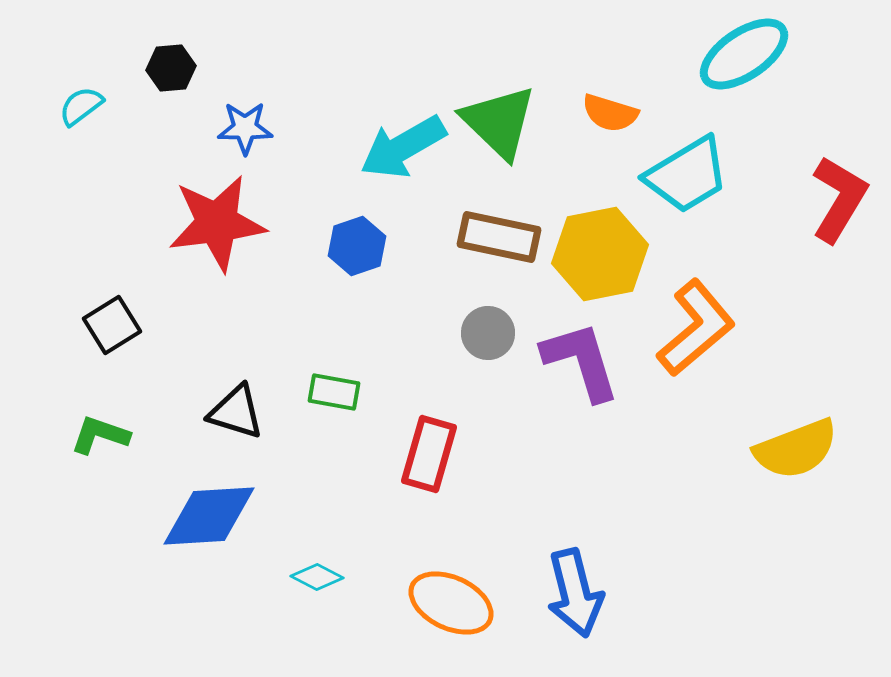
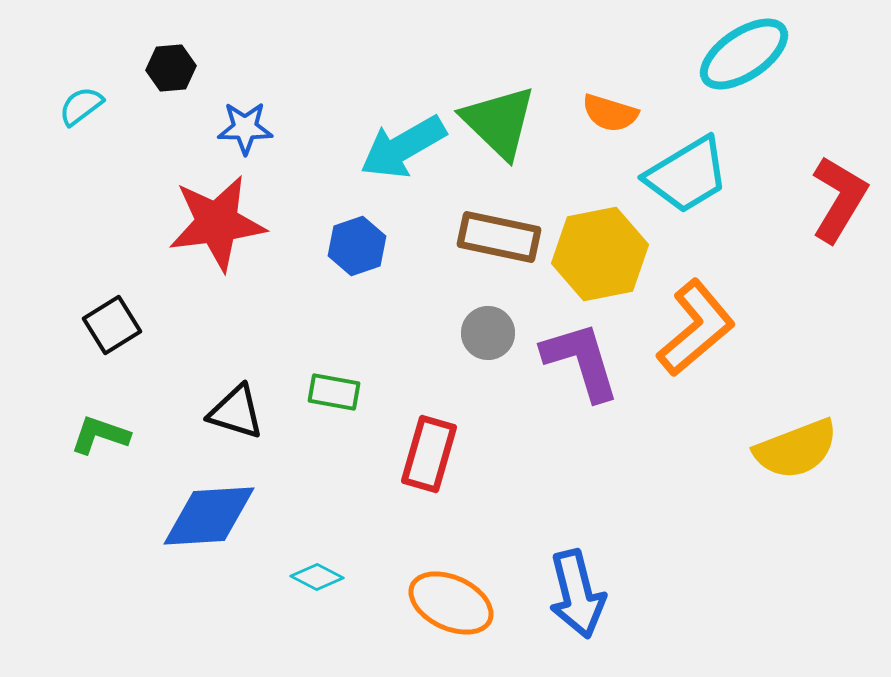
blue arrow: moved 2 px right, 1 px down
